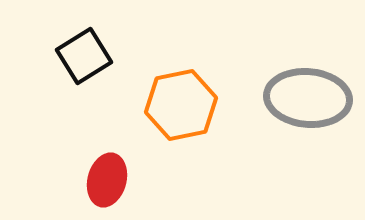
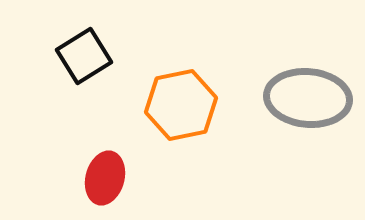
red ellipse: moved 2 px left, 2 px up
